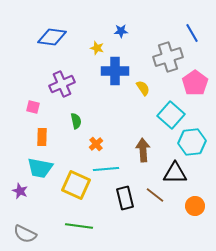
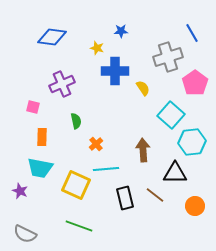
green line: rotated 12 degrees clockwise
